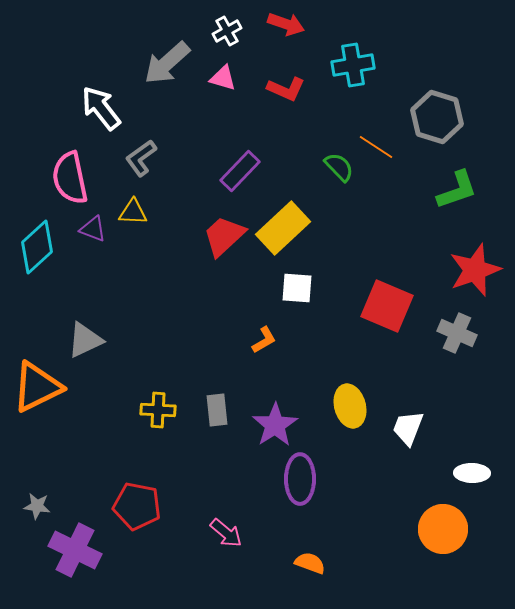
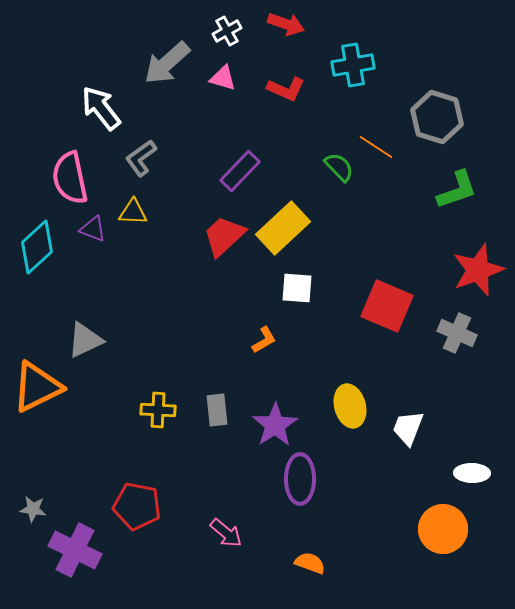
red star: moved 3 px right
gray star: moved 4 px left, 3 px down
